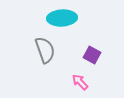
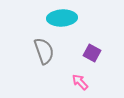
gray semicircle: moved 1 px left, 1 px down
purple square: moved 2 px up
